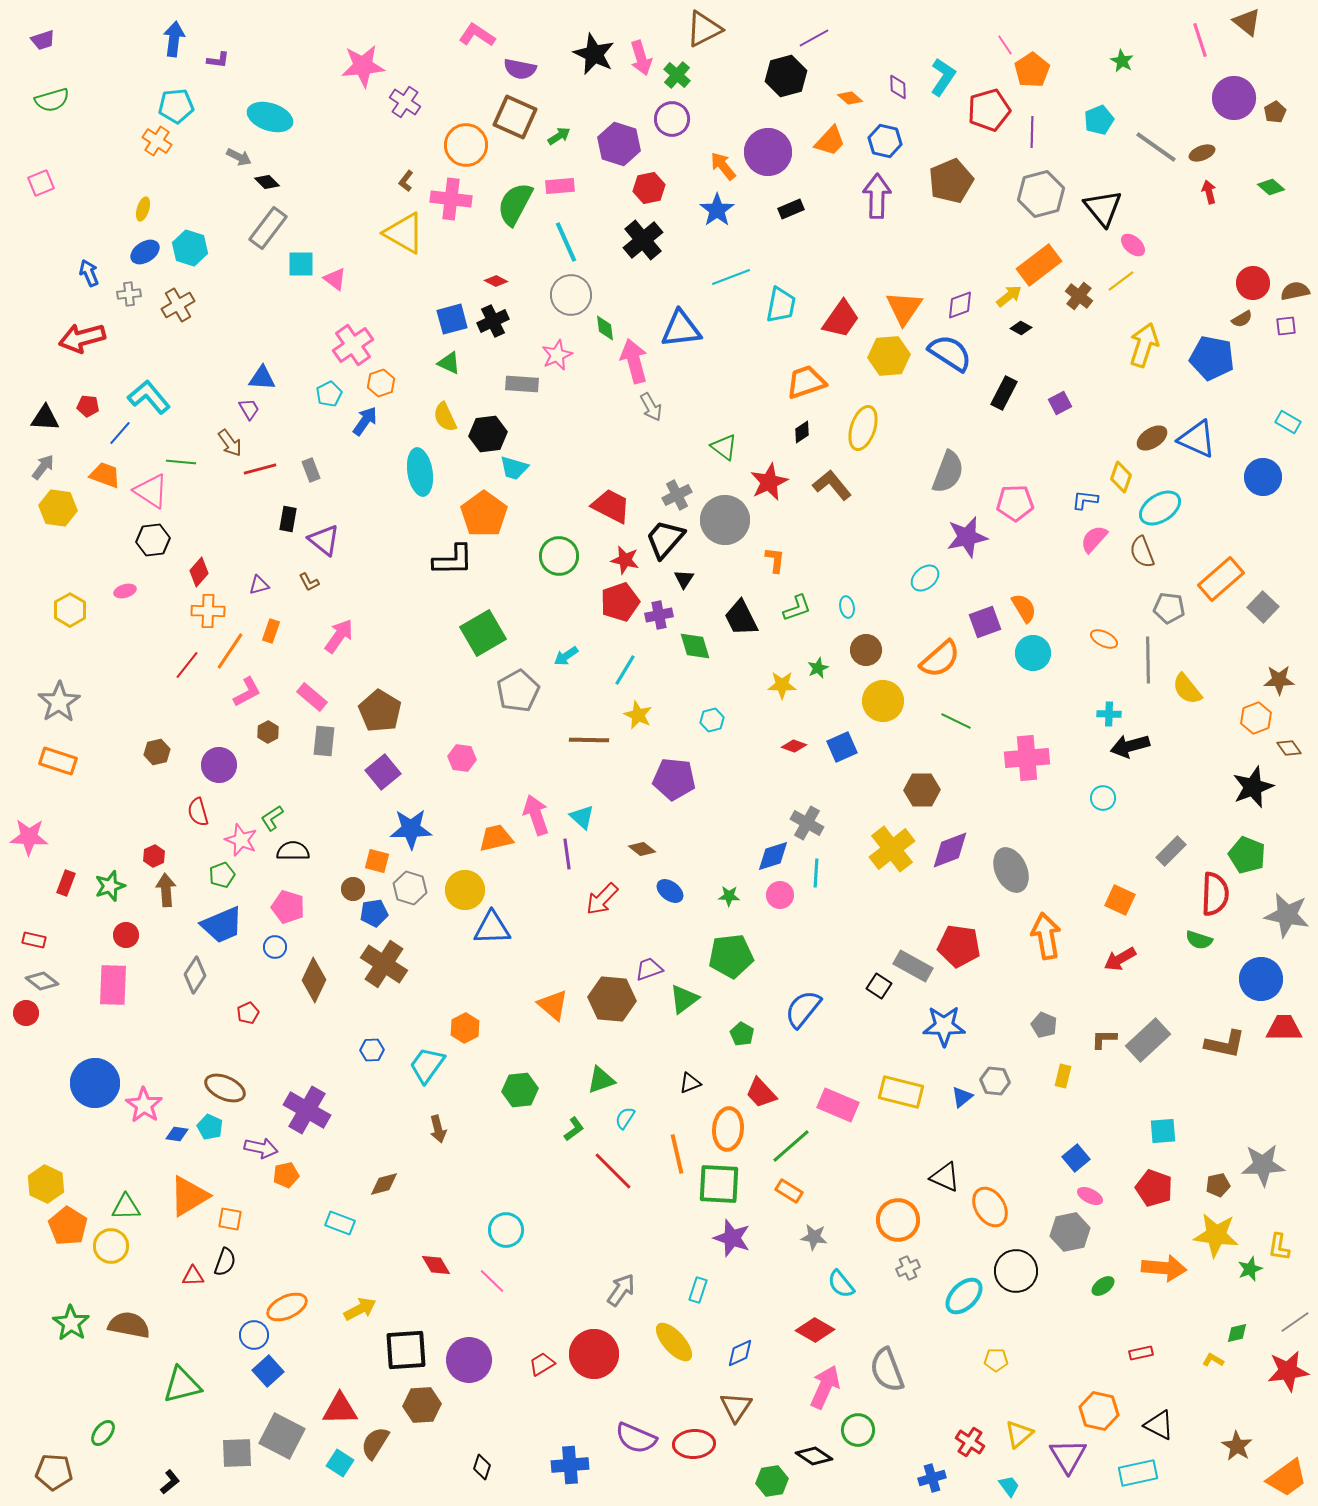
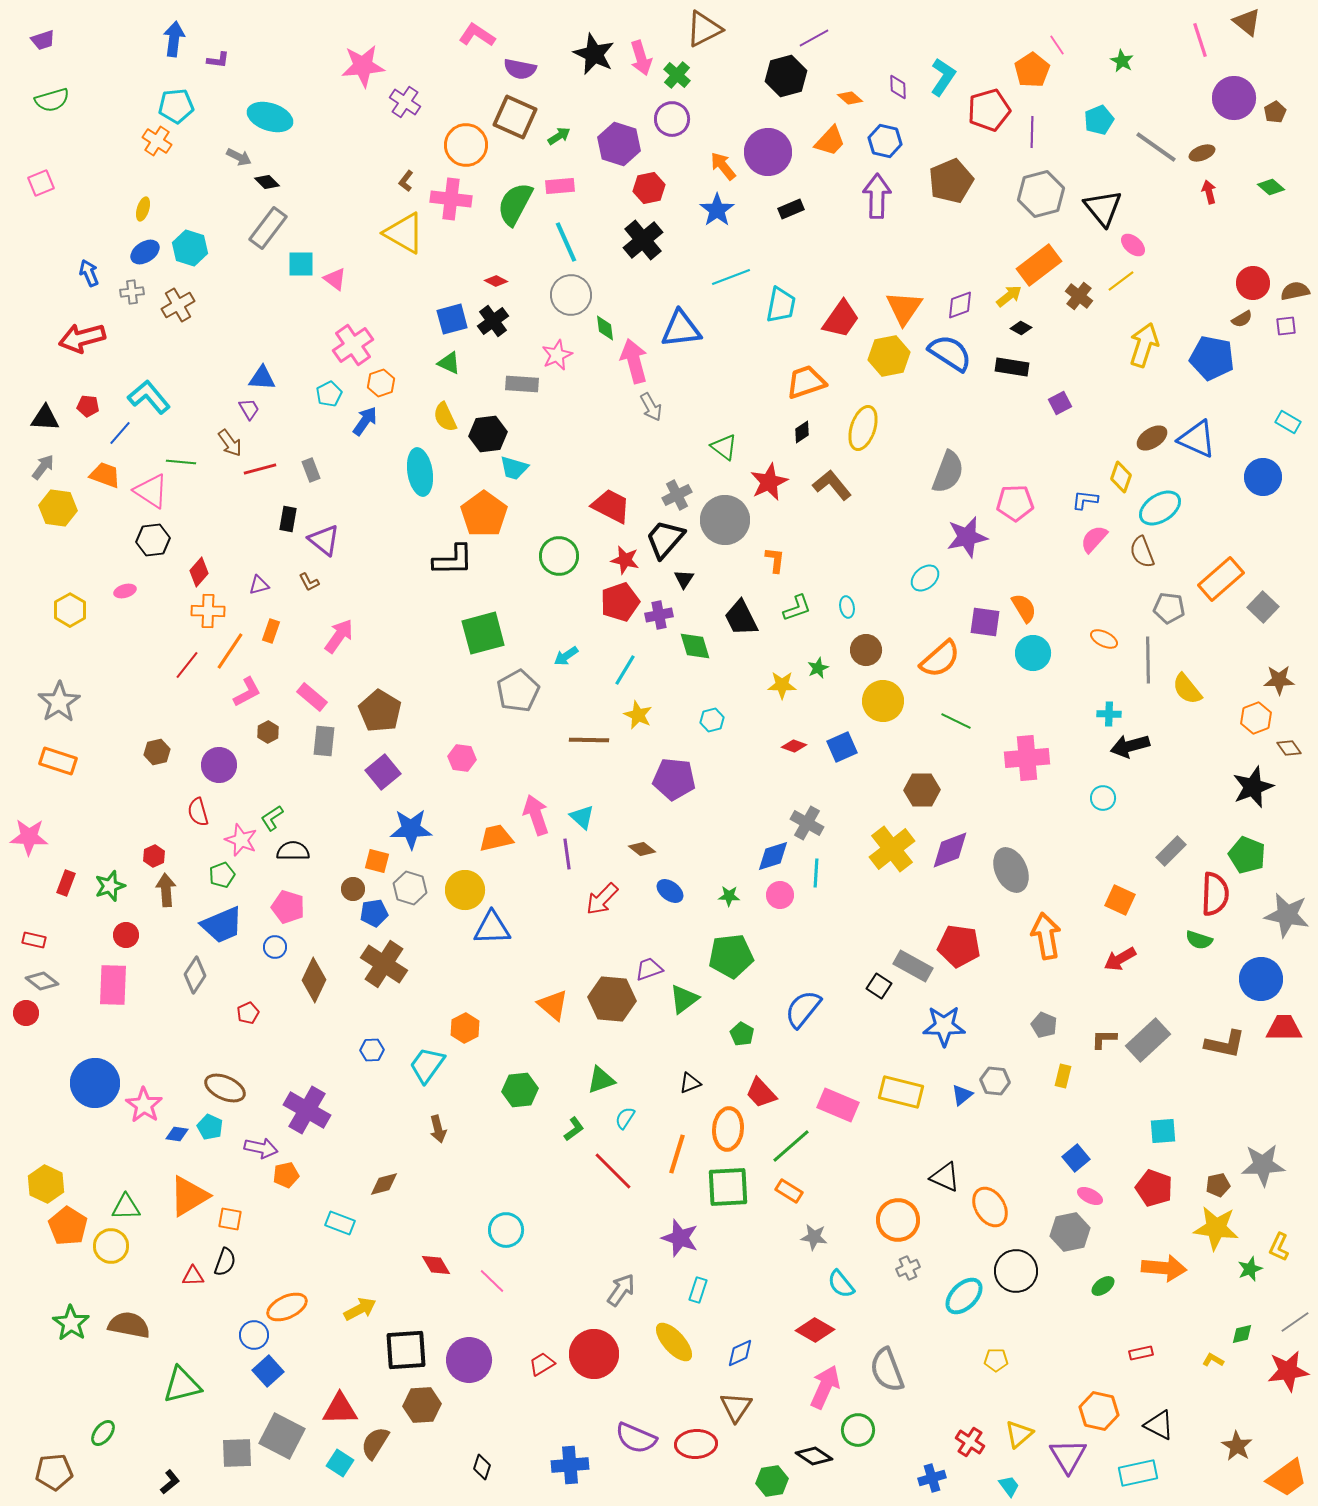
pink line at (1005, 45): moved 52 px right
gray cross at (129, 294): moved 3 px right, 2 px up
black cross at (493, 321): rotated 12 degrees counterclockwise
yellow hexagon at (889, 356): rotated 6 degrees counterclockwise
black rectangle at (1004, 393): moved 8 px right, 26 px up; rotated 72 degrees clockwise
purple square at (985, 622): rotated 28 degrees clockwise
green square at (483, 633): rotated 15 degrees clockwise
blue triangle at (962, 1097): moved 2 px up
orange line at (677, 1154): rotated 30 degrees clockwise
green square at (719, 1184): moved 9 px right, 3 px down; rotated 6 degrees counterclockwise
yellow star at (1216, 1235): moved 7 px up
purple star at (732, 1238): moved 52 px left
yellow L-shape at (1279, 1247): rotated 16 degrees clockwise
green diamond at (1237, 1333): moved 5 px right, 1 px down
red ellipse at (694, 1444): moved 2 px right
brown pentagon at (54, 1472): rotated 9 degrees counterclockwise
